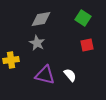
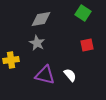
green square: moved 5 px up
